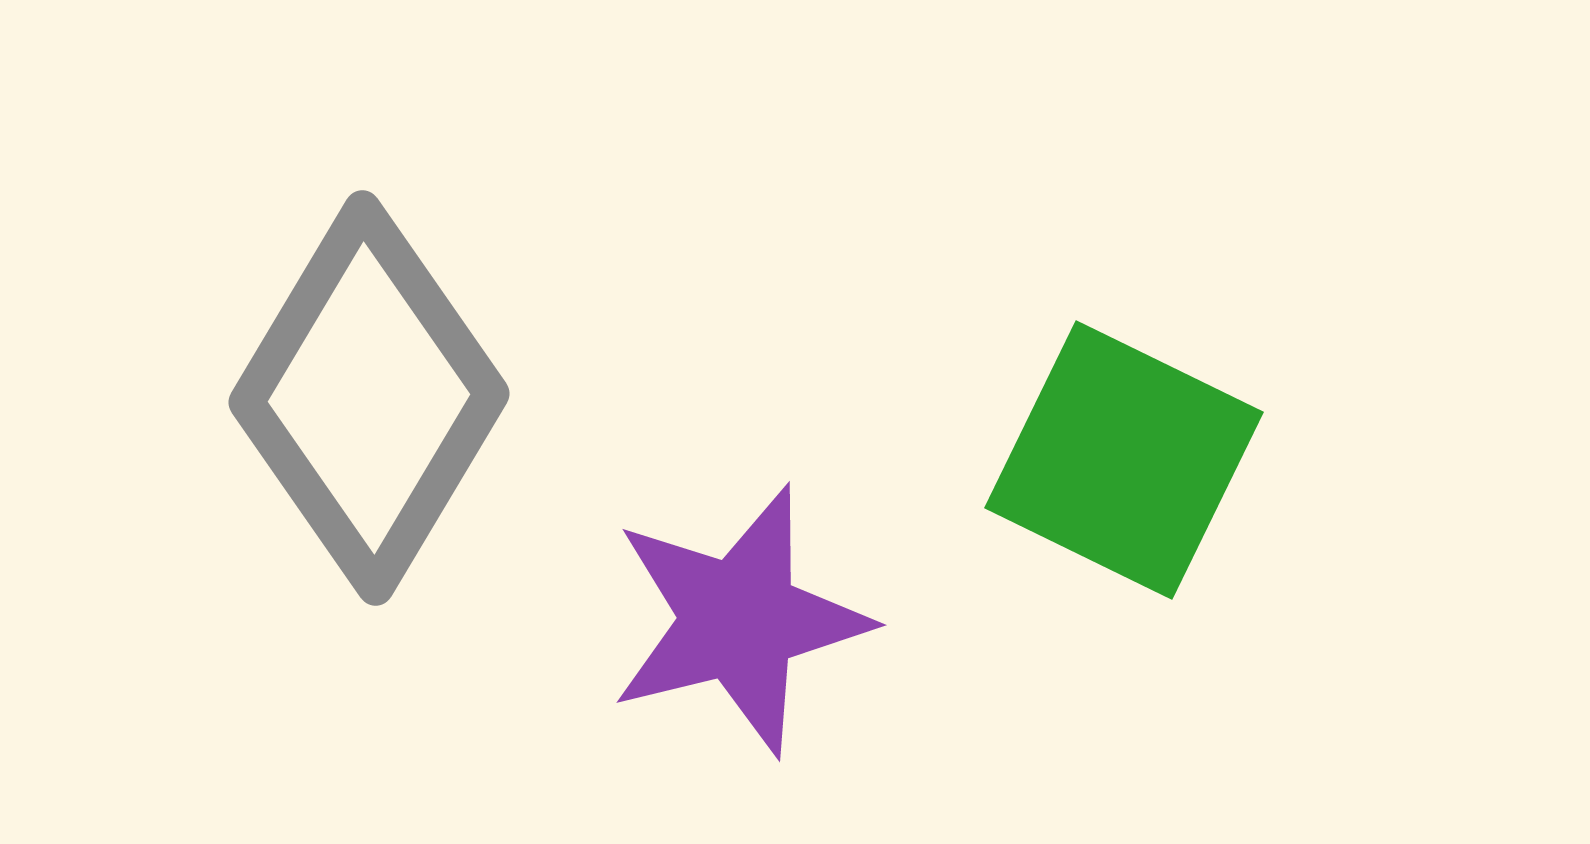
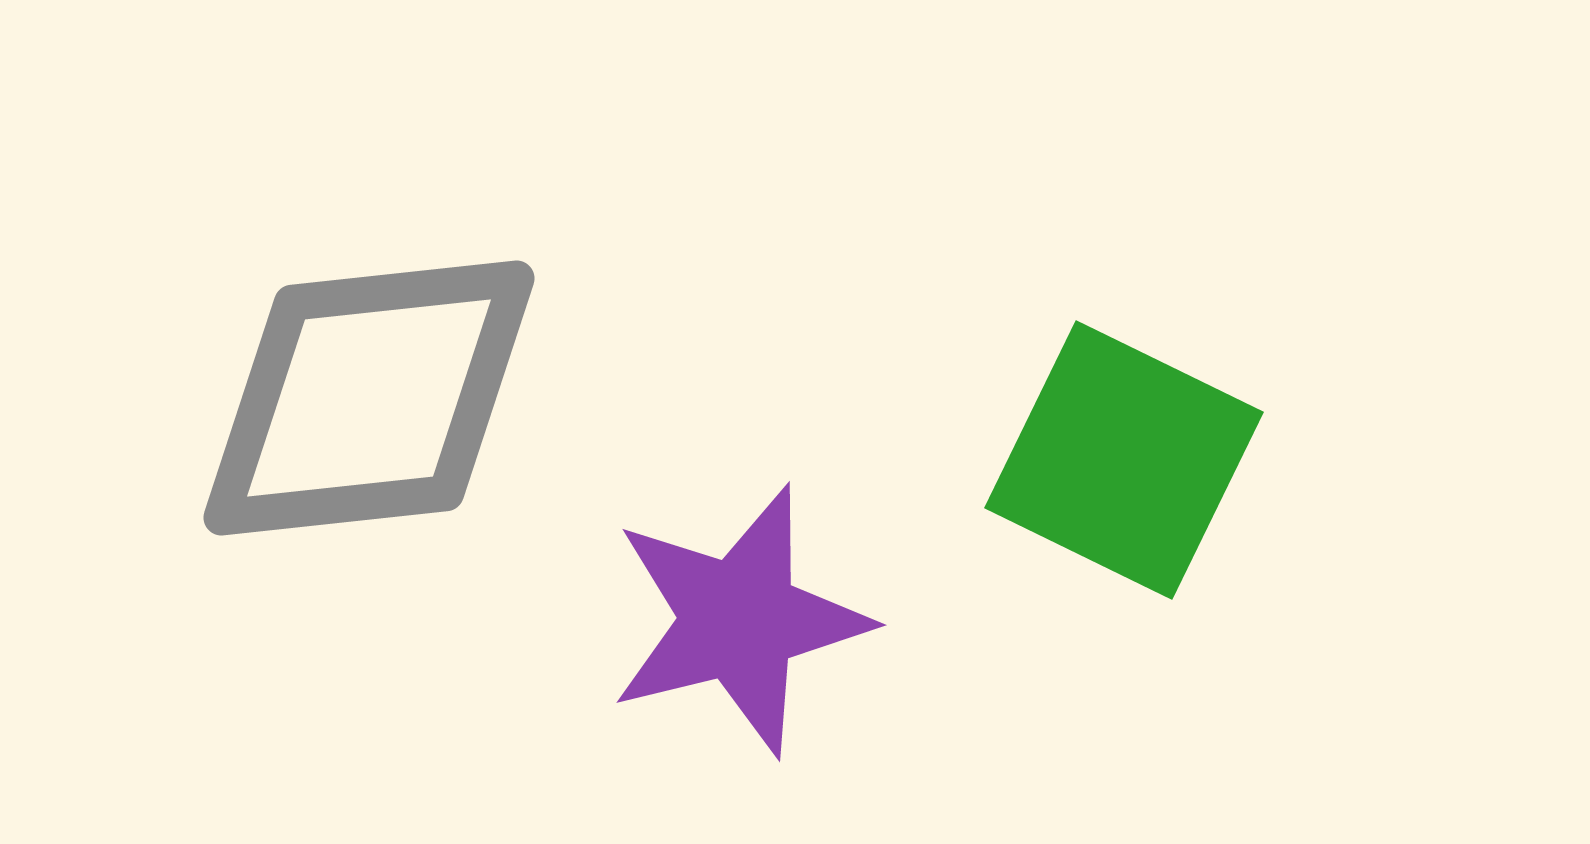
gray diamond: rotated 53 degrees clockwise
